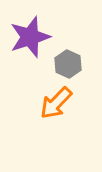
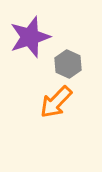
orange arrow: moved 1 px up
